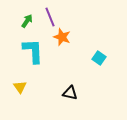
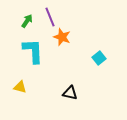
cyan square: rotated 16 degrees clockwise
yellow triangle: rotated 40 degrees counterclockwise
